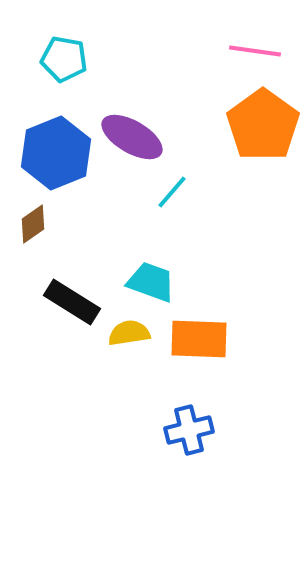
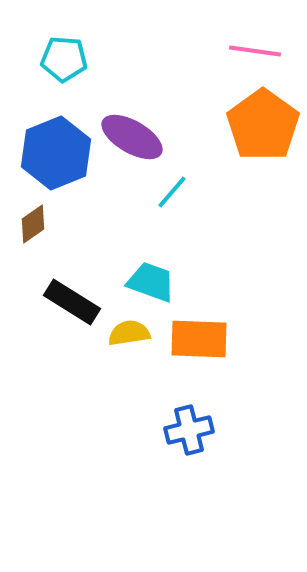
cyan pentagon: rotated 6 degrees counterclockwise
